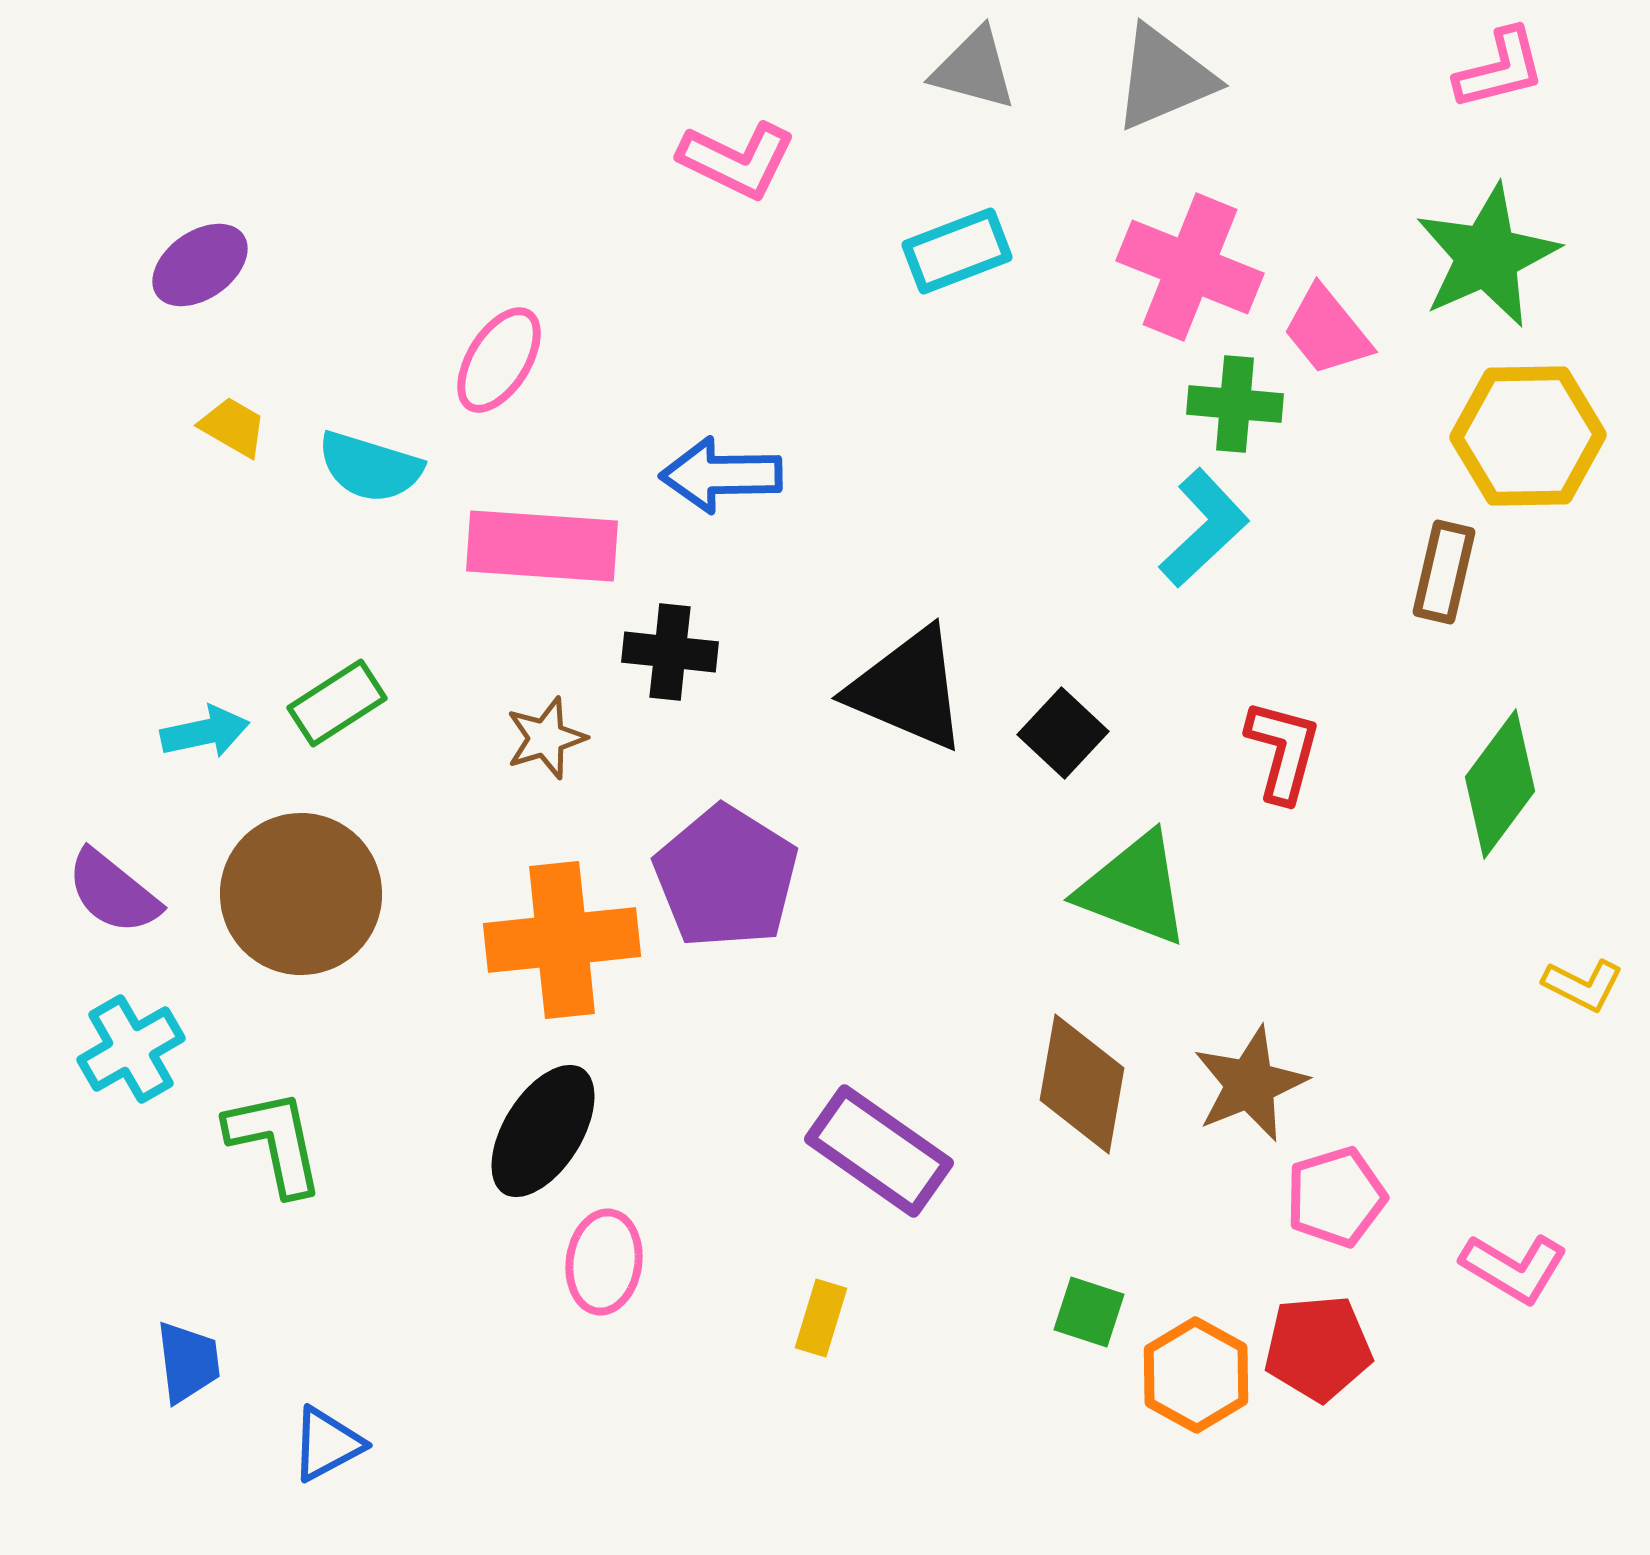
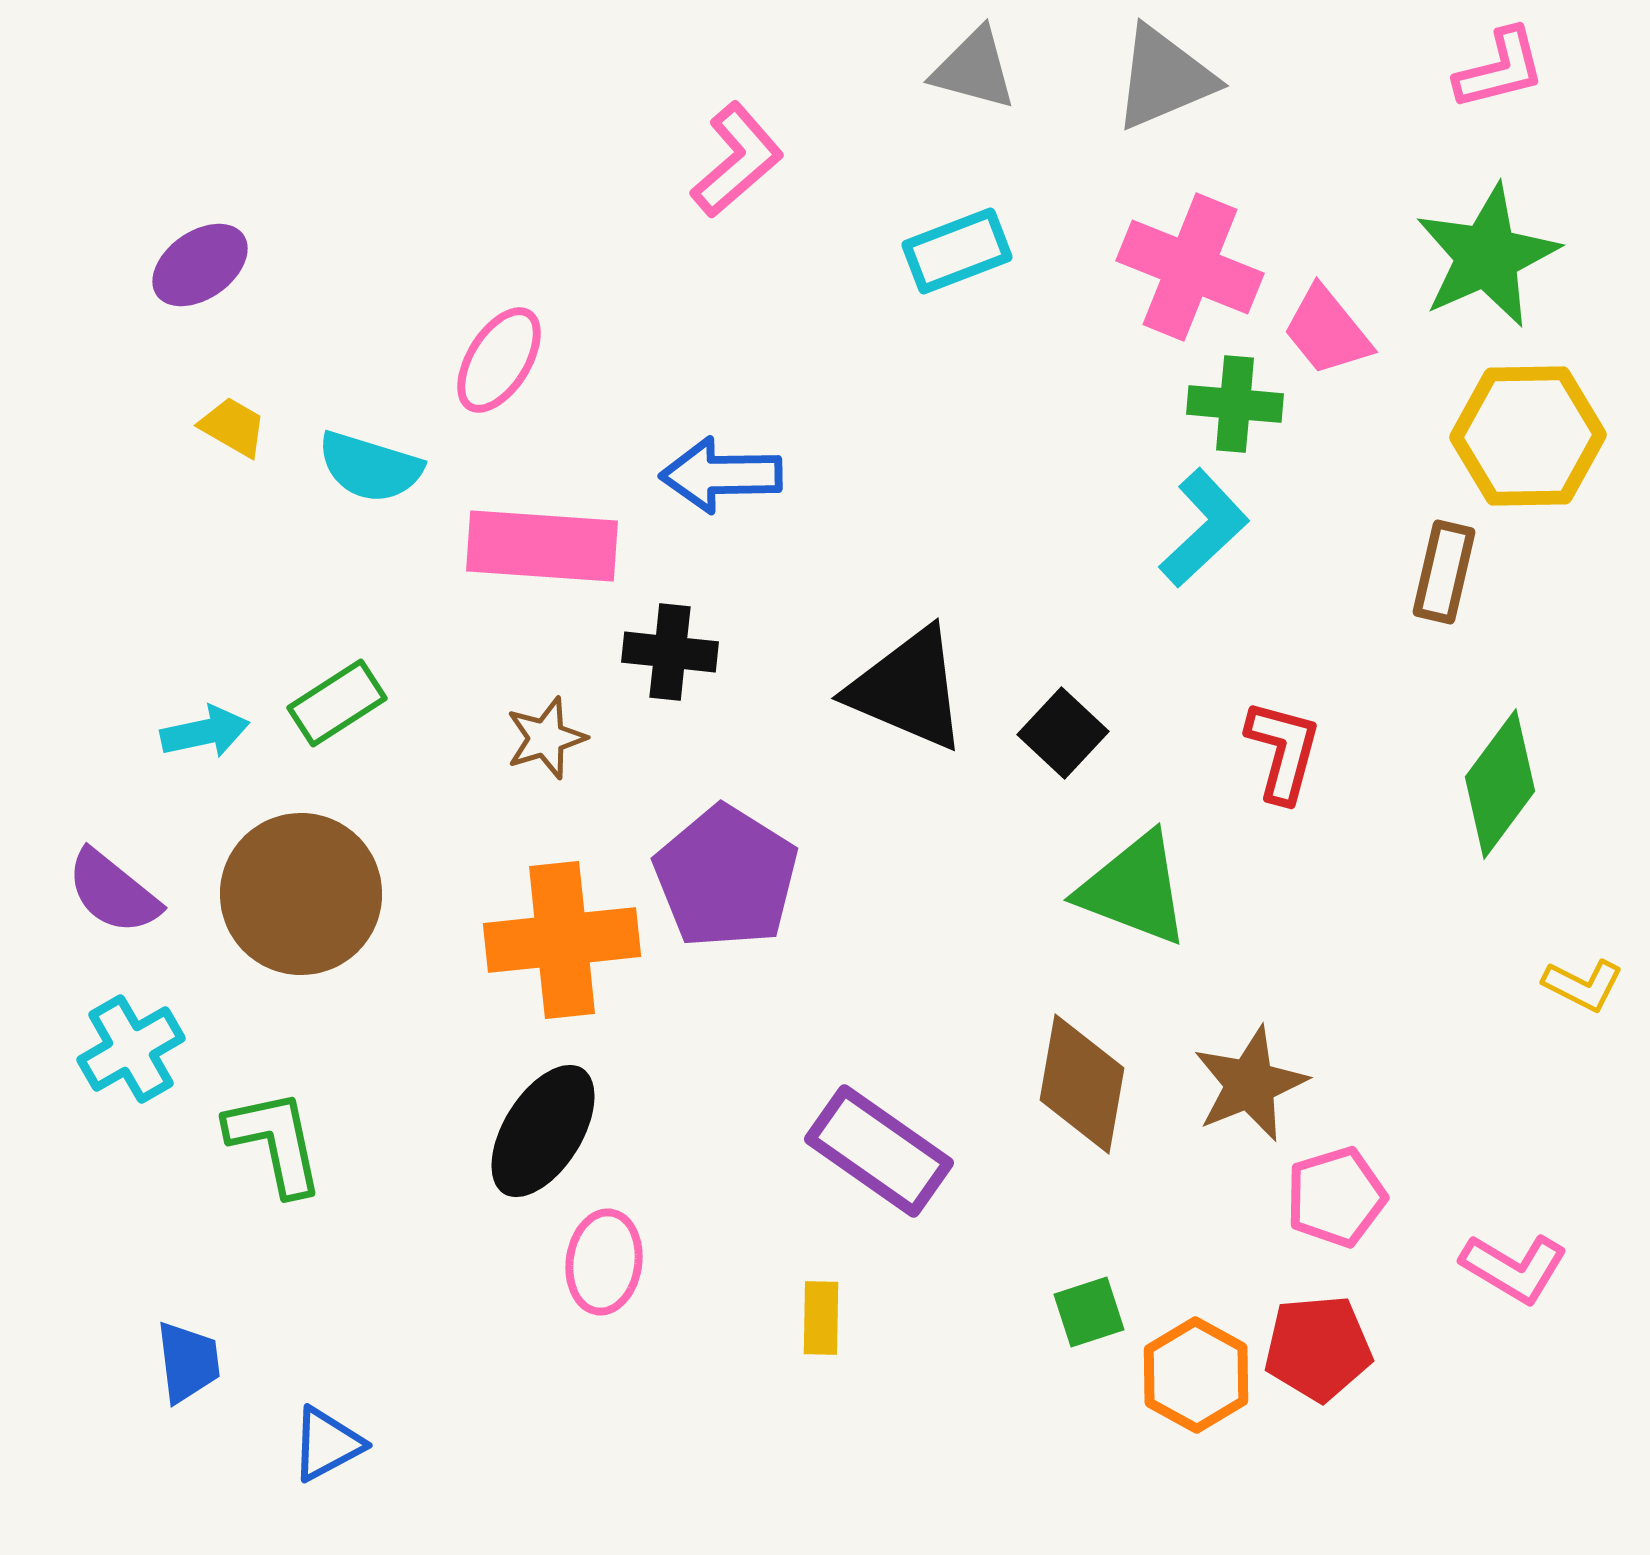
pink L-shape at (737, 160): rotated 67 degrees counterclockwise
green square at (1089, 1312): rotated 36 degrees counterclockwise
yellow rectangle at (821, 1318): rotated 16 degrees counterclockwise
